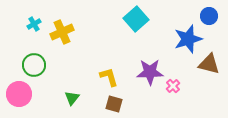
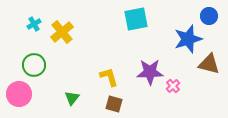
cyan square: rotated 30 degrees clockwise
yellow cross: rotated 15 degrees counterclockwise
